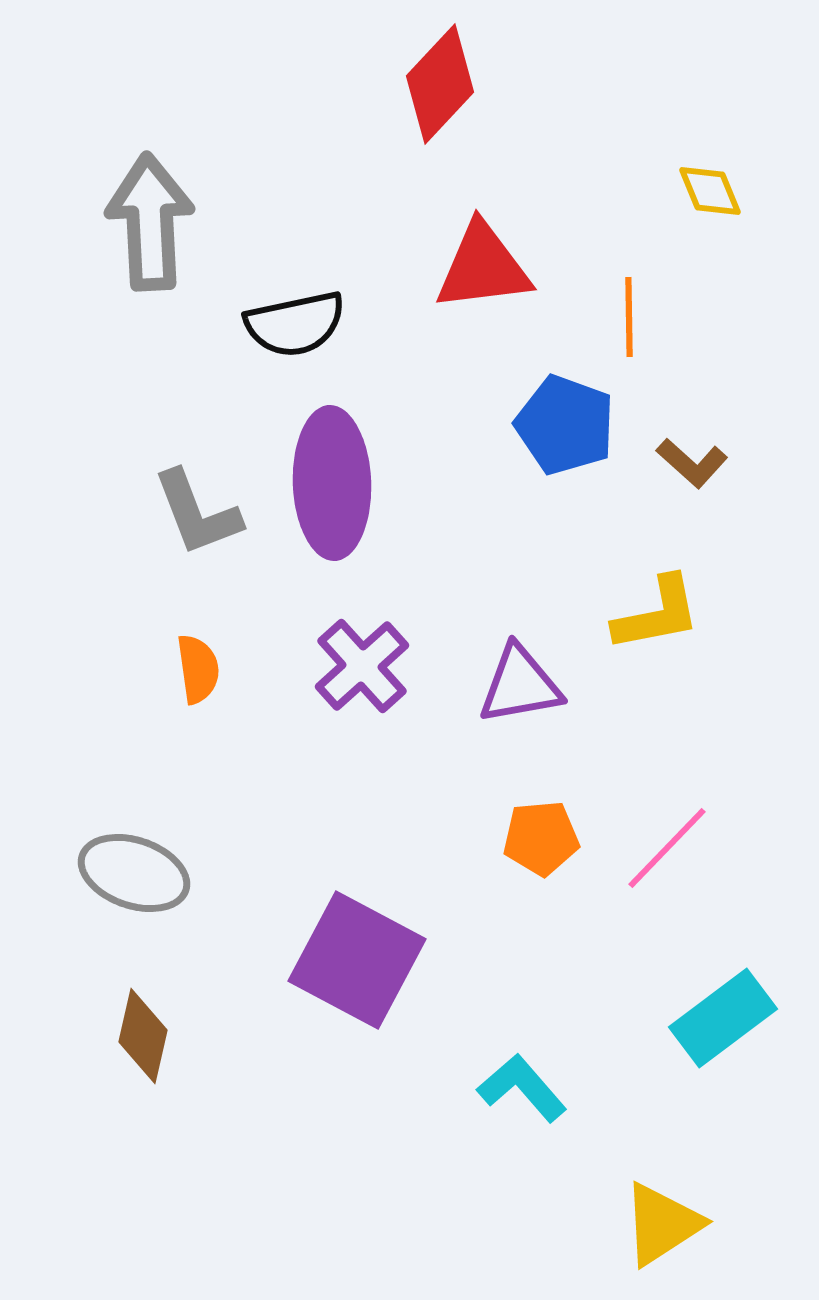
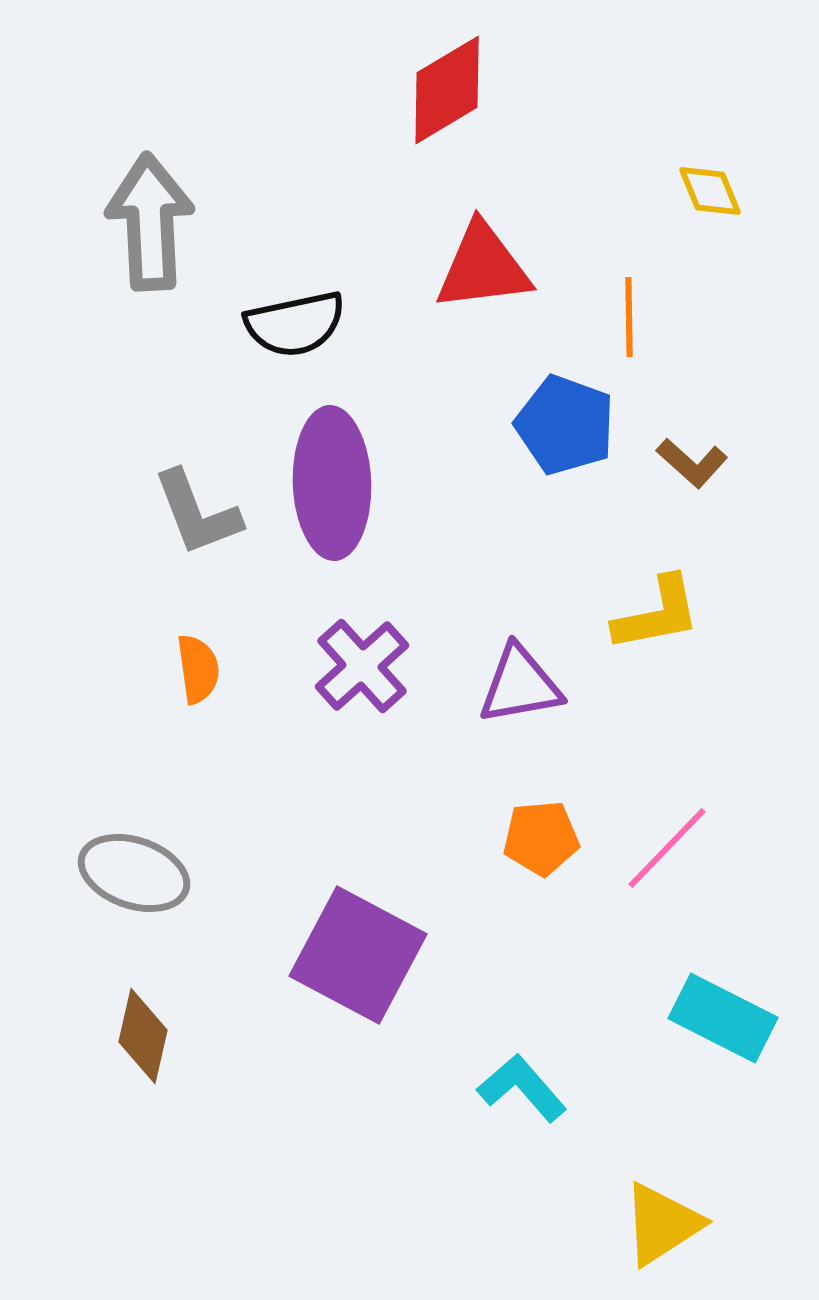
red diamond: moved 7 px right, 6 px down; rotated 16 degrees clockwise
purple square: moved 1 px right, 5 px up
cyan rectangle: rotated 64 degrees clockwise
